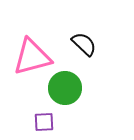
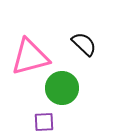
pink triangle: moved 2 px left
green circle: moved 3 px left
